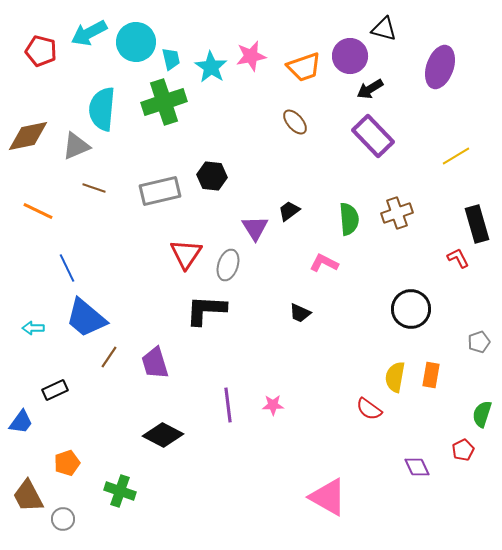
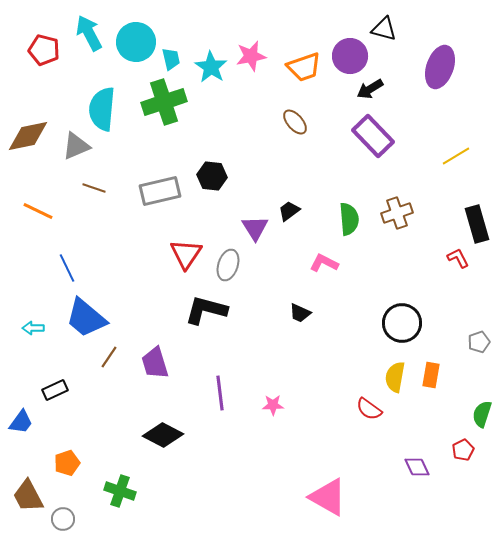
cyan arrow at (89, 33): rotated 90 degrees clockwise
red pentagon at (41, 51): moved 3 px right, 1 px up
black circle at (411, 309): moved 9 px left, 14 px down
black L-shape at (206, 310): rotated 12 degrees clockwise
purple line at (228, 405): moved 8 px left, 12 px up
